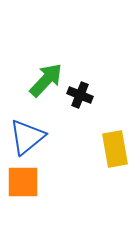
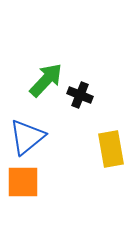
yellow rectangle: moved 4 px left
